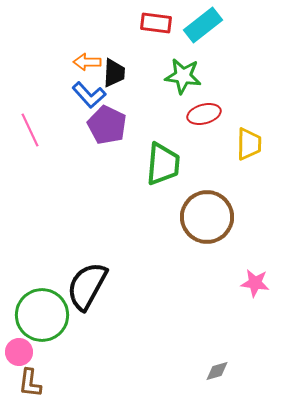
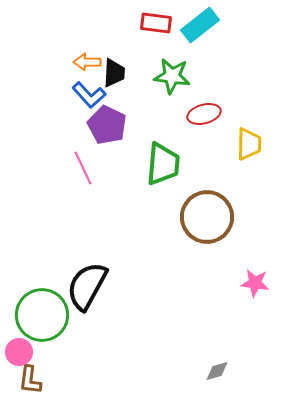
cyan rectangle: moved 3 px left
green star: moved 11 px left
pink line: moved 53 px right, 38 px down
brown L-shape: moved 3 px up
